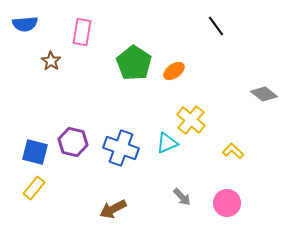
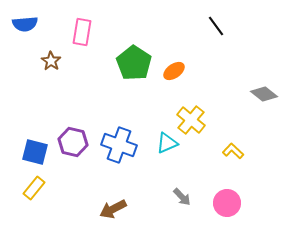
blue cross: moved 2 px left, 3 px up
